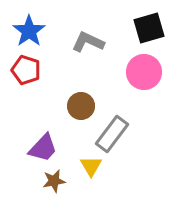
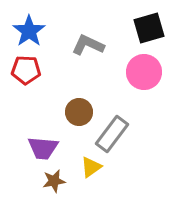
gray L-shape: moved 3 px down
red pentagon: rotated 16 degrees counterclockwise
brown circle: moved 2 px left, 6 px down
purple trapezoid: rotated 52 degrees clockwise
yellow triangle: moved 1 px down; rotated 25 degrees clockwise
